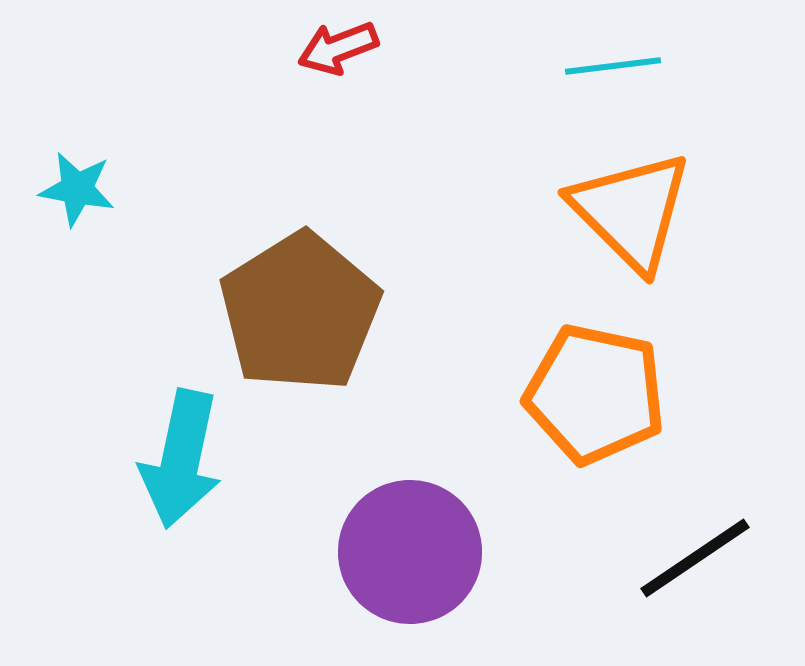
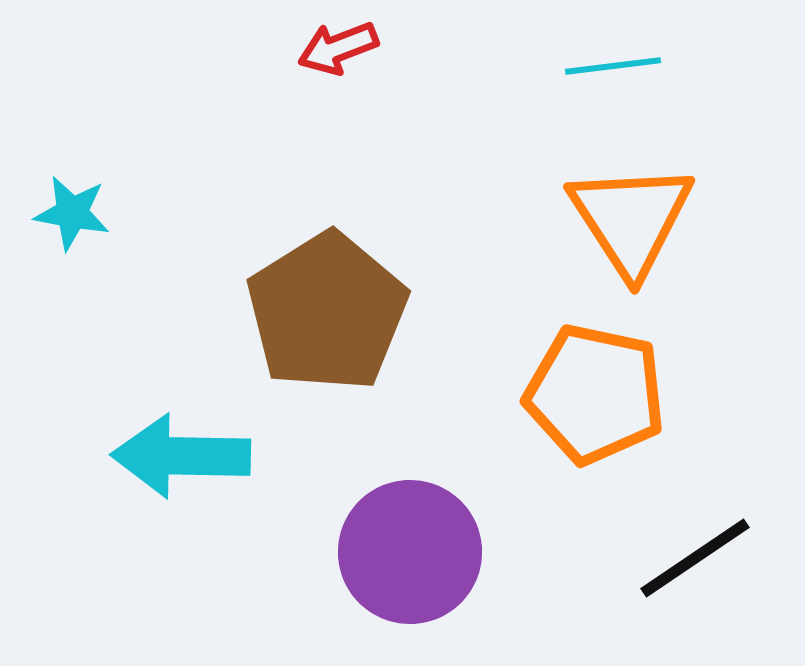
cyan star: moved 5 px left, 24 px down
orange triangle: moved 8 px down; rotated 12 degrees clockwise
brown pentagon: moved 27 px right
cyan arrow: moved 3 px up; rotated 79 degrees clockwise
